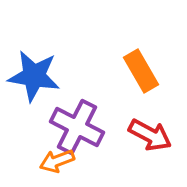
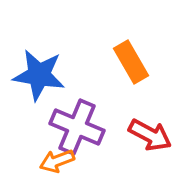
orange rectangle: moved 10 px left, 9 px up
blue star: moved 5 px right, 1 px up
purple cross: rotated 4 degrees counterclockwise
